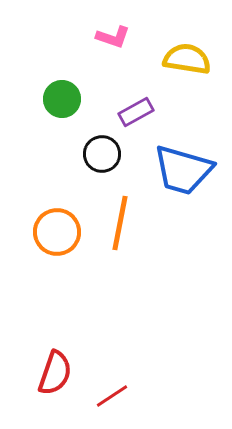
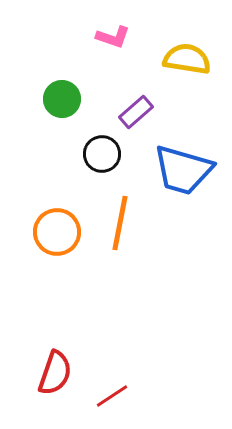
purple rectangle: rotated 12 degrees counterclockwise
